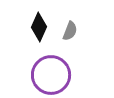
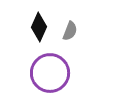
purple circle: moved 1 px left, 2 px up
